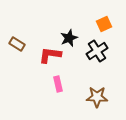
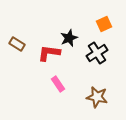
black cross: moved 2 px down
red L-shape: moved 1 px left, 2 px up
pink rectangle: rotated 21 degrees counterclockwise
brown star: rotated 10 degrees clockwise
